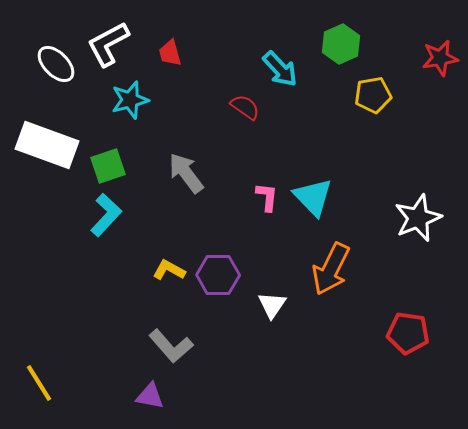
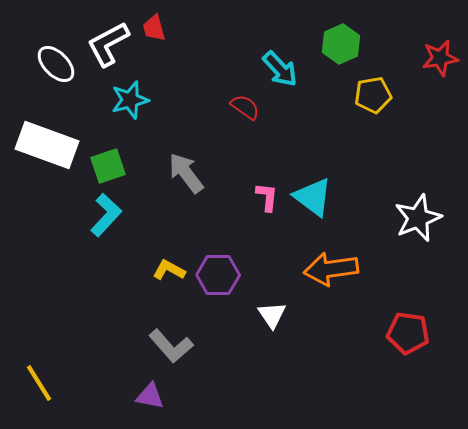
red trapezoid: moved 16 px left, 25 px up
cyan triangle: rotated 9 degrees counterclockwise
orange arrow: rotated 56 degrees clockwise
white triangle: moved 10 px down; rotated 8 degrees counterclockwise
